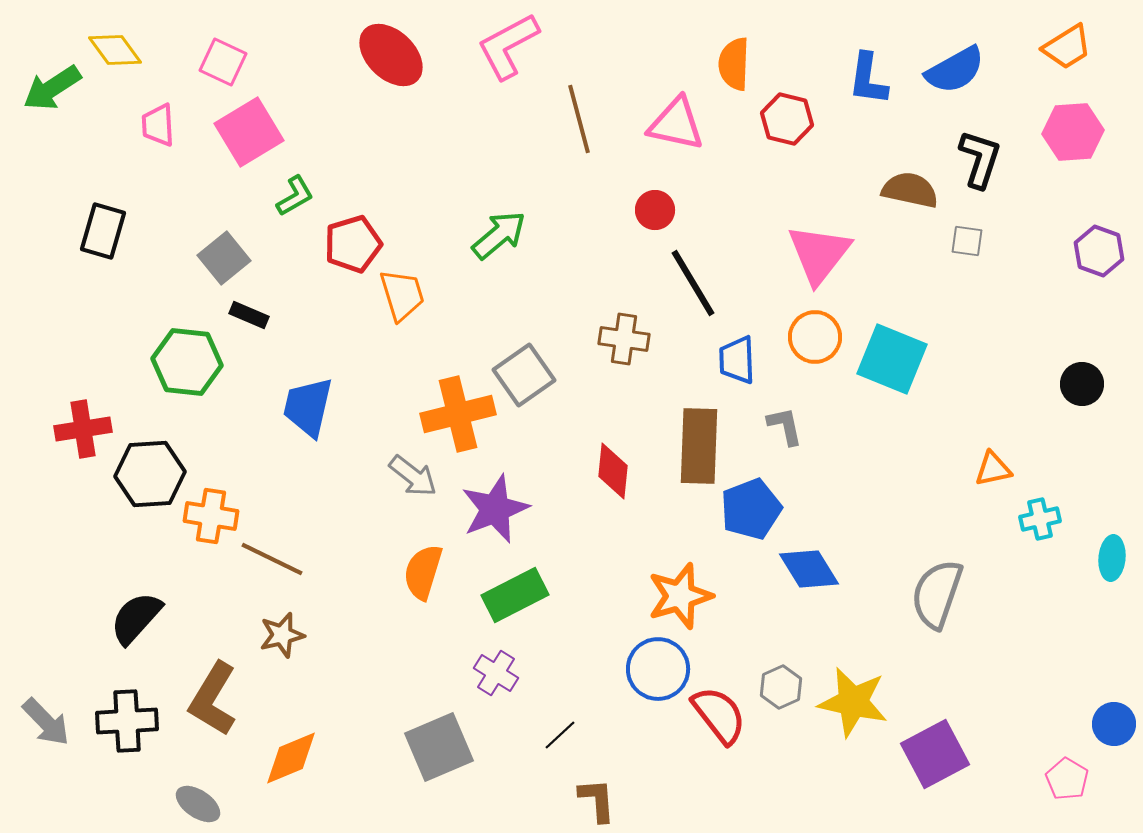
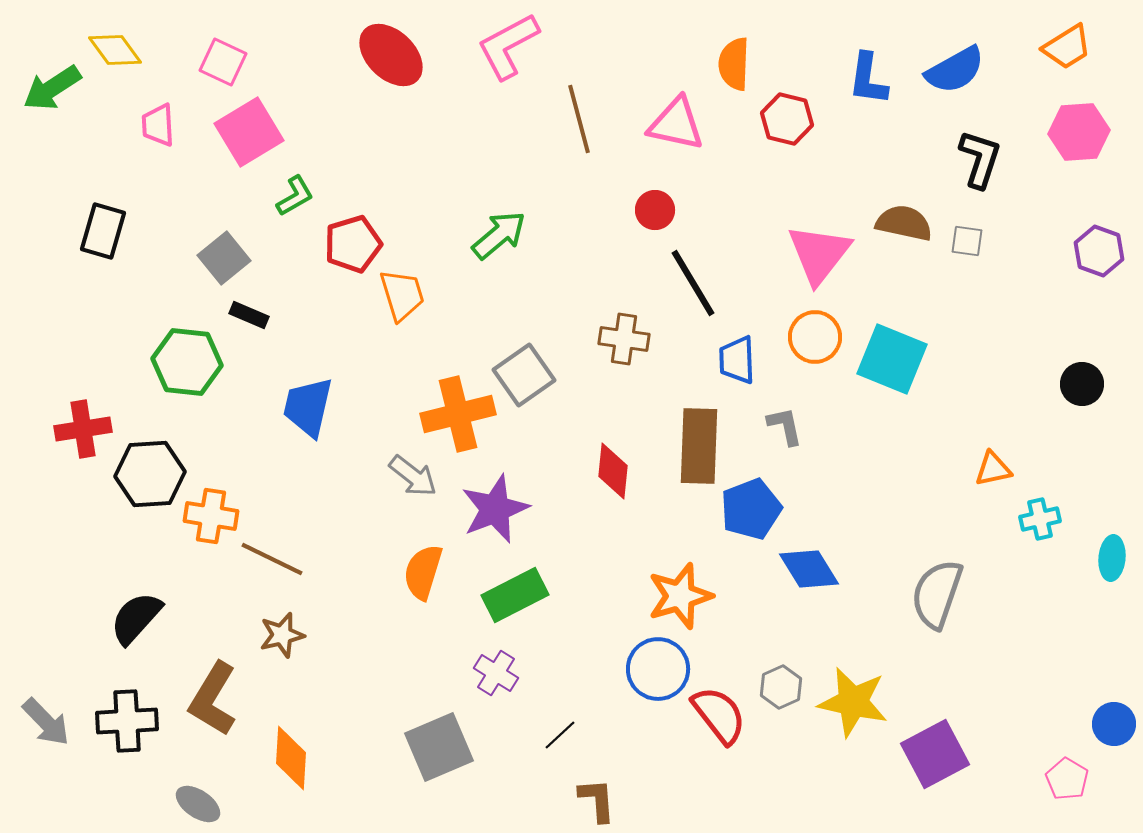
pink hexagon at (1073, 132): moved 6 px right
brown semicircle at (910, 190): moved 6 px left, 33 px down
orange diamond at (291, 758): rotated 64 degrees counterclockwise
